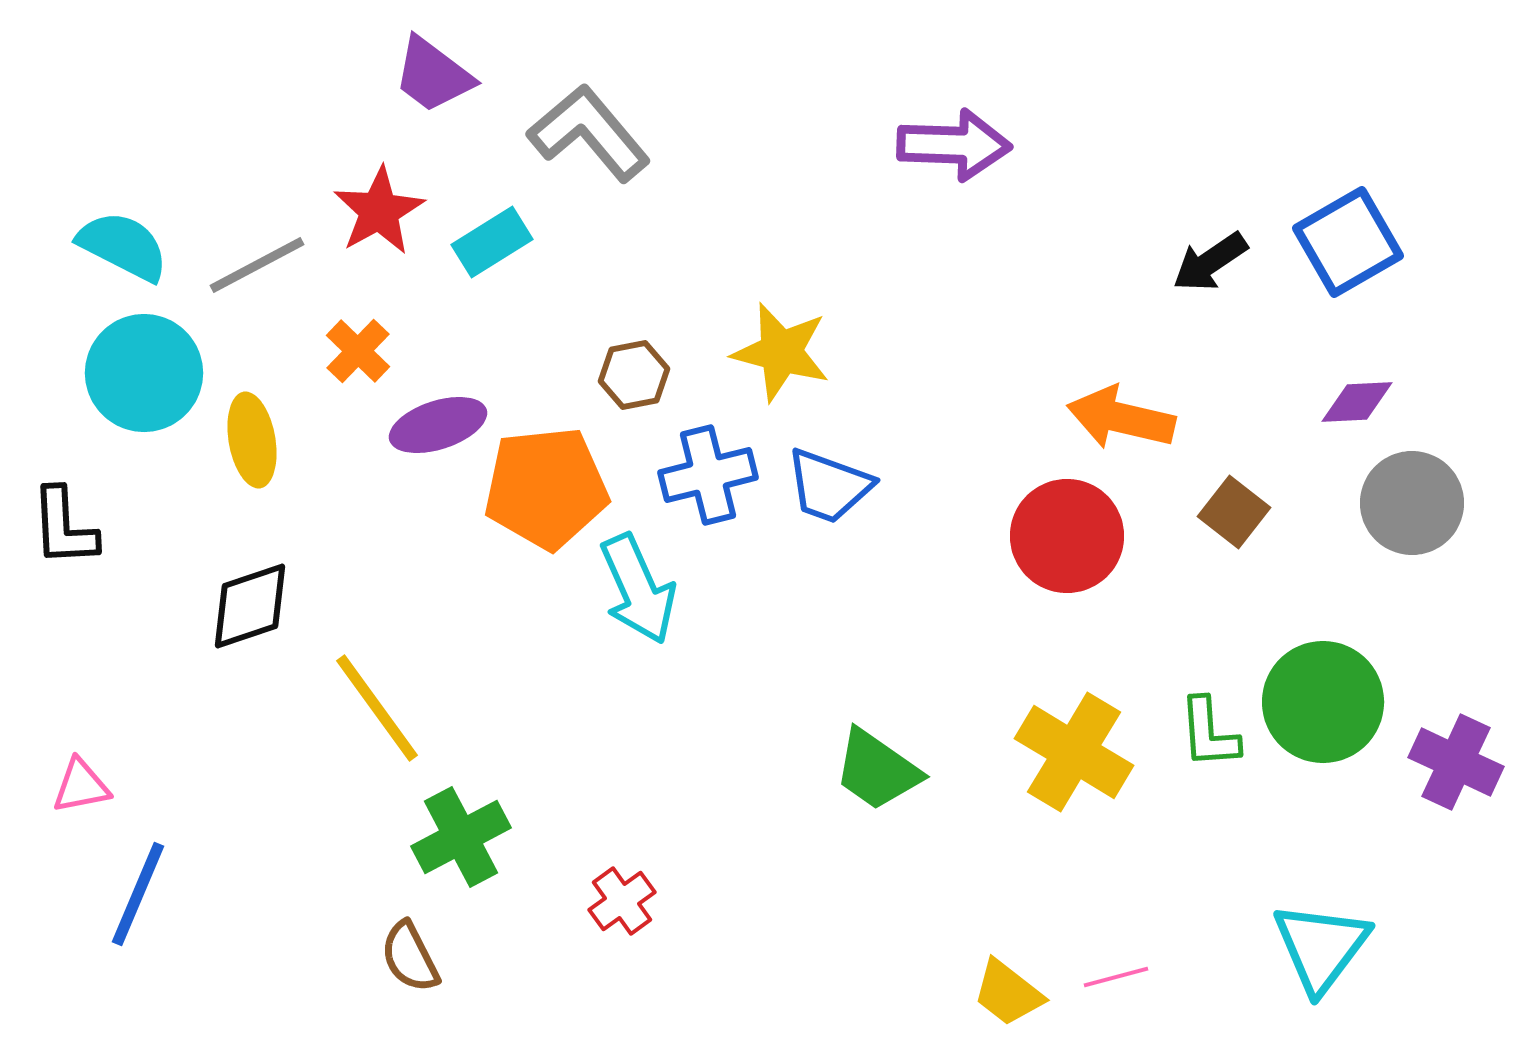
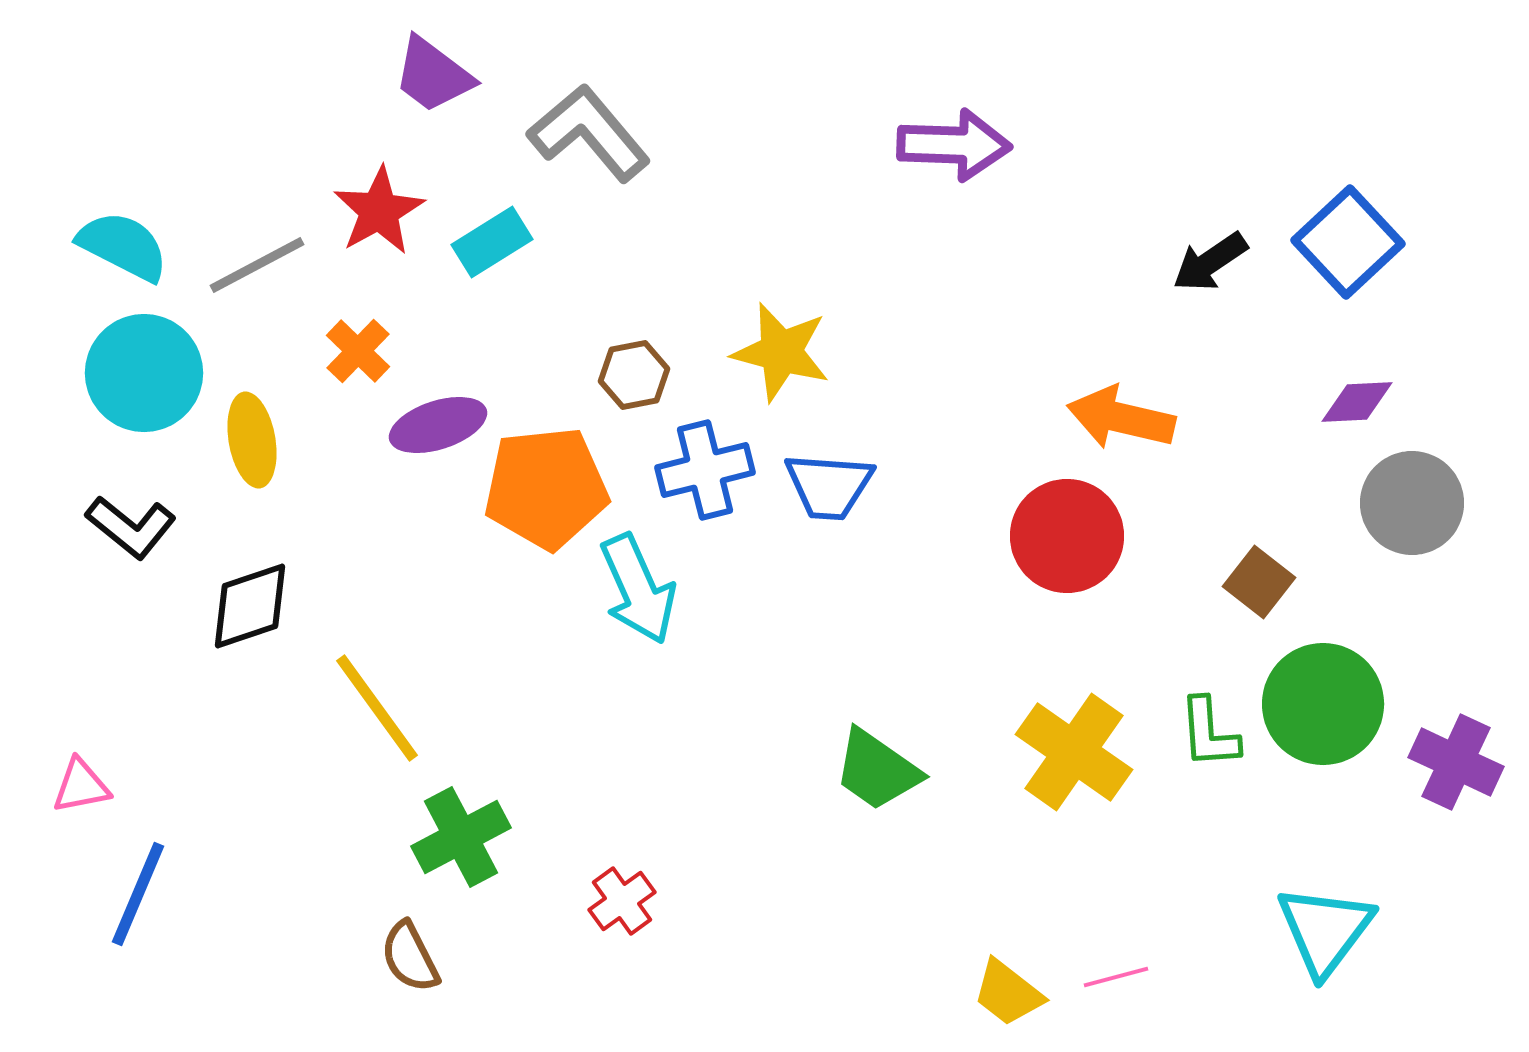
blue square: rotated 13 degrees counterclockwise
blue cross: moved 3 px left, 5 px up
blue trapezoid: rotated 16 degrees counterclockwise
brown square: moved 25 px right, 70 px down
black L-shape: moved 67 px right; rotated 48 degrees counterclockwise
green circle: moved 2 px down
yellow cross: rotated 4 degrees clockwise
cyan triangle: moved 4 px right, 17 px up
